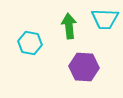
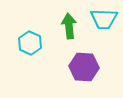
cyan trapezoid: moved 1 px left
cyan hexagon: rotated 15 degrees clockwise
